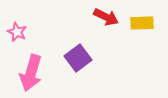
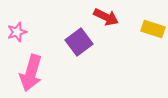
yellow rectangle: moved 11 px right, 6 px down; rotated 20 degrees clockwise
pink star: rotated 30 degrees clockwise
purple square: moved 1 px right, 16 px up
